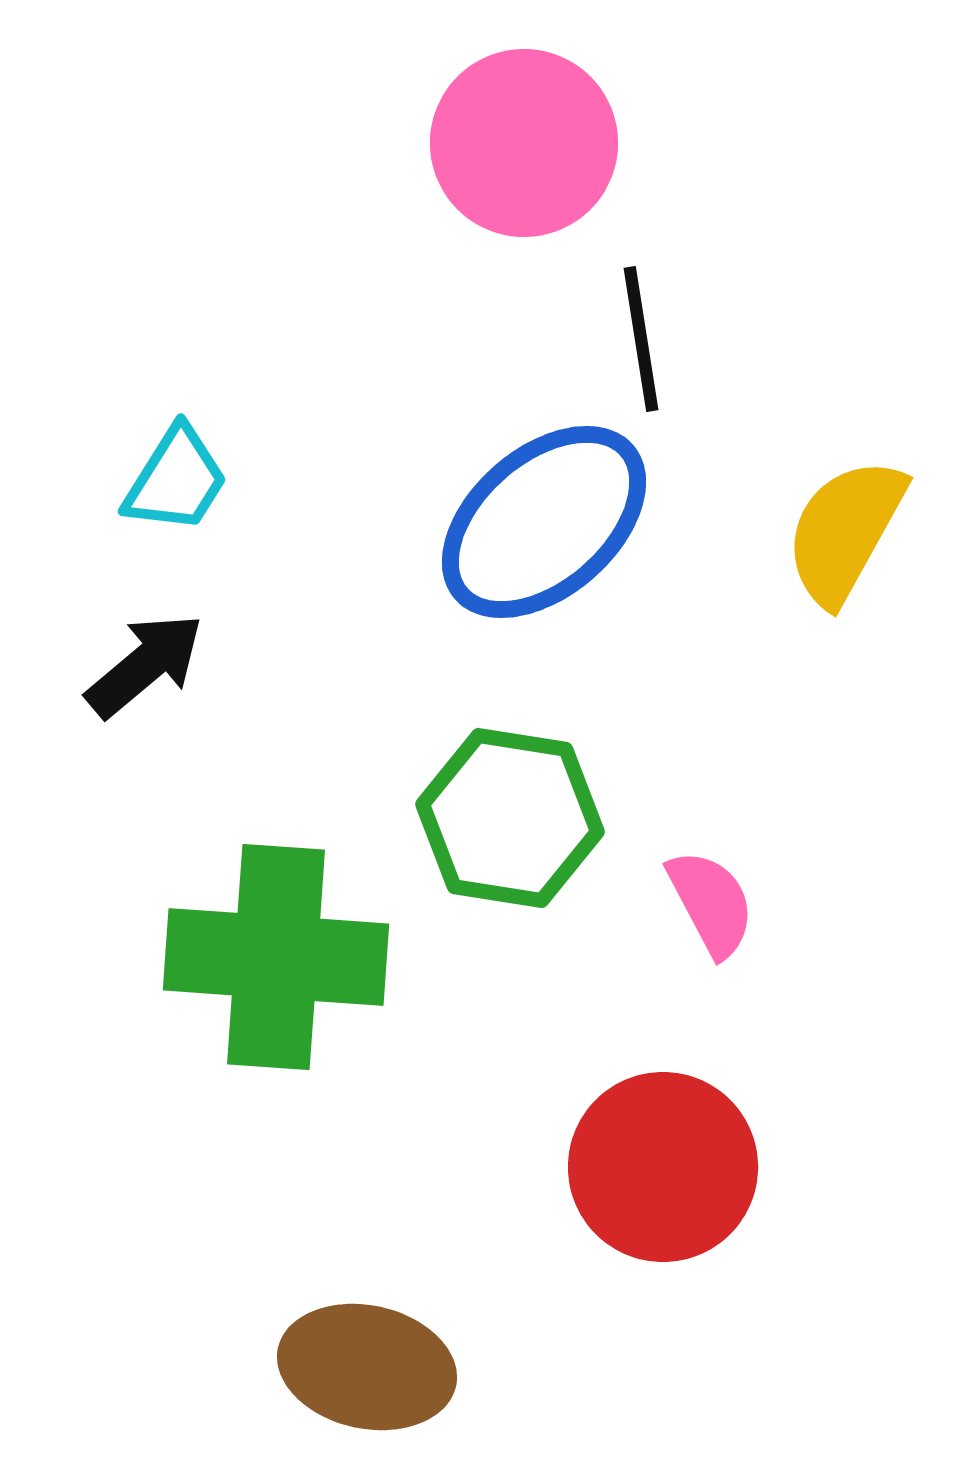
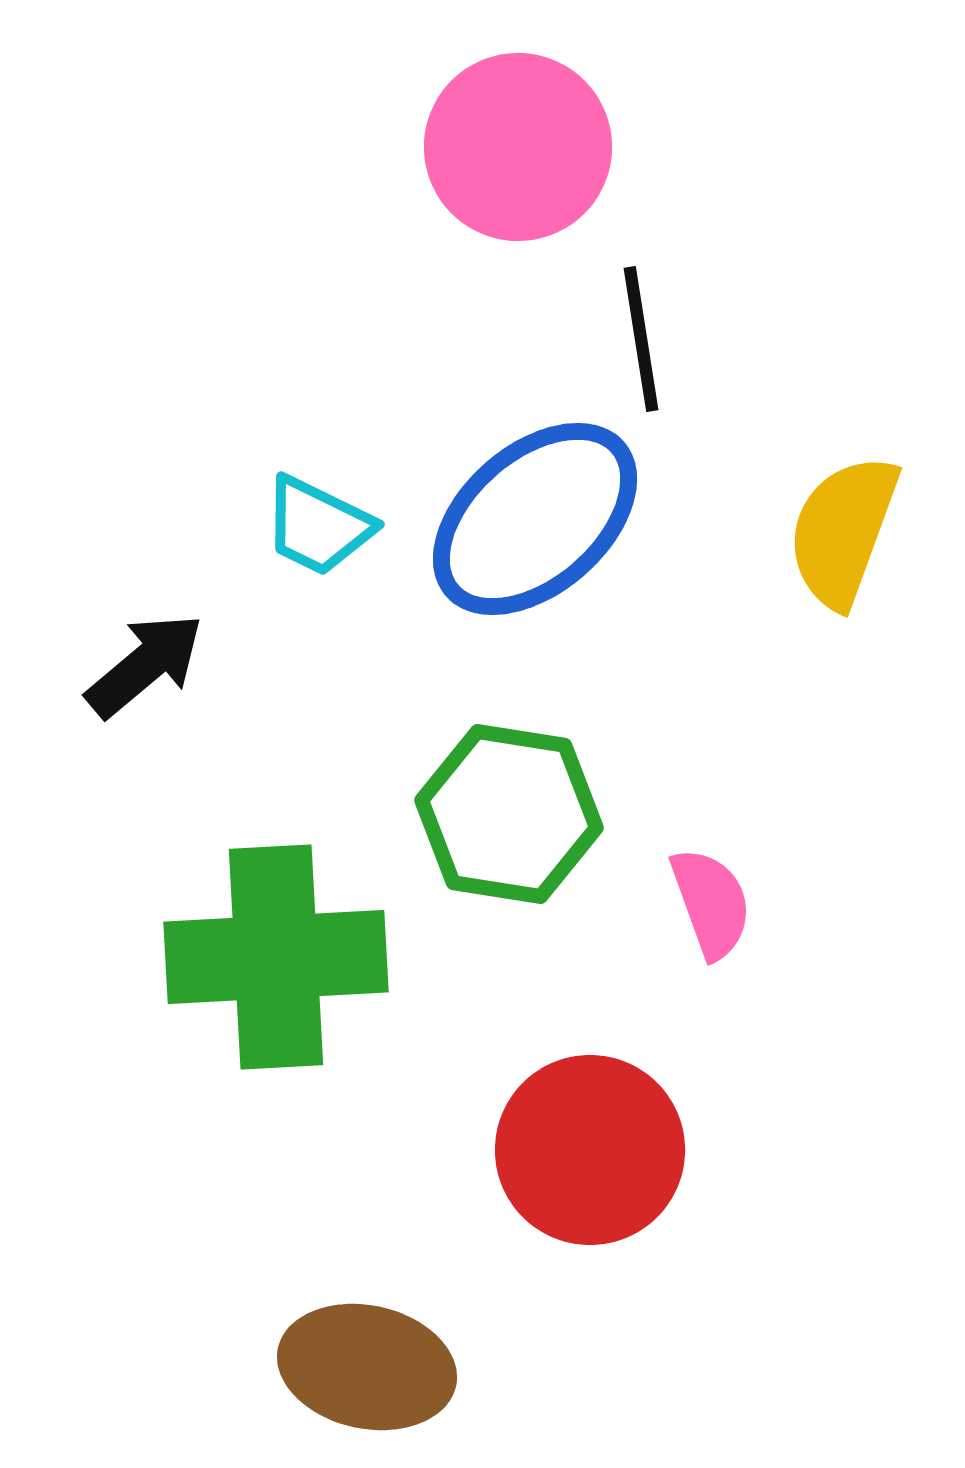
pink circle: moved 6 px left, 4 px down
cyan trapezoid: moved 142 px right, 46 px down; rotated 84 degrees clockwise
blue ellipse: moved 9 px left, 3 px up
yellow semicircle: moved 2 px left; rotated 9 degrees counterclockwise
green hexagon: moved 1 px left, 4 px up
pink semicircle: rotated 8 degrees clockwise
green cross: rotated 7 degrees counterclockwise
red circle: moved 73 px left, 17 px up
